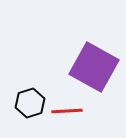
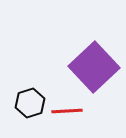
purple square: rotated 18 degrees clockwise
